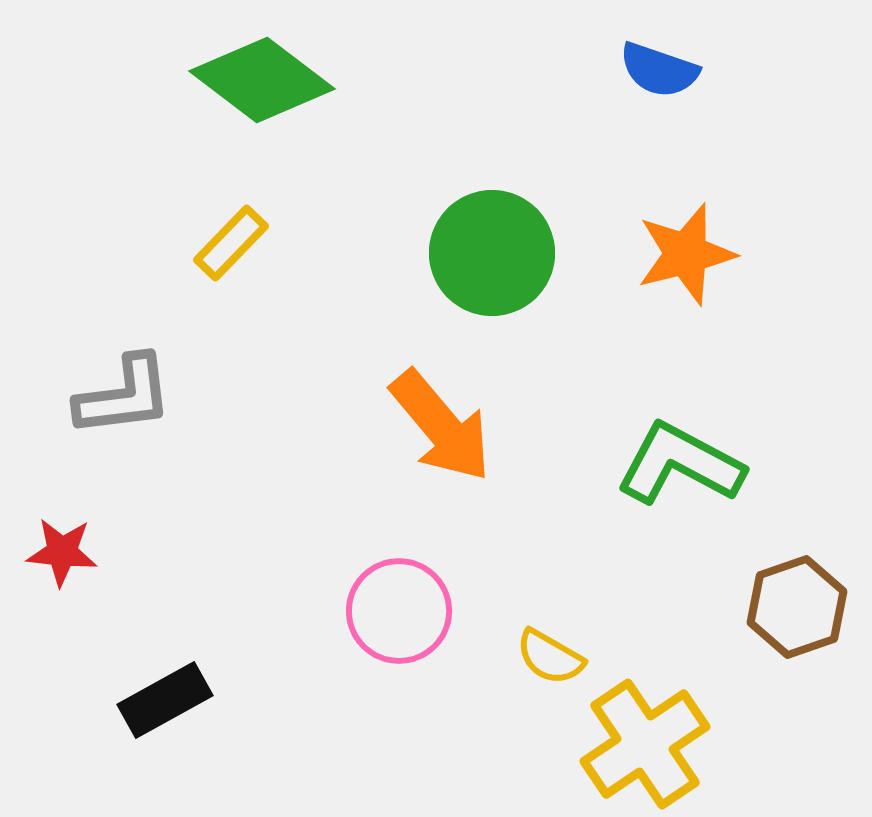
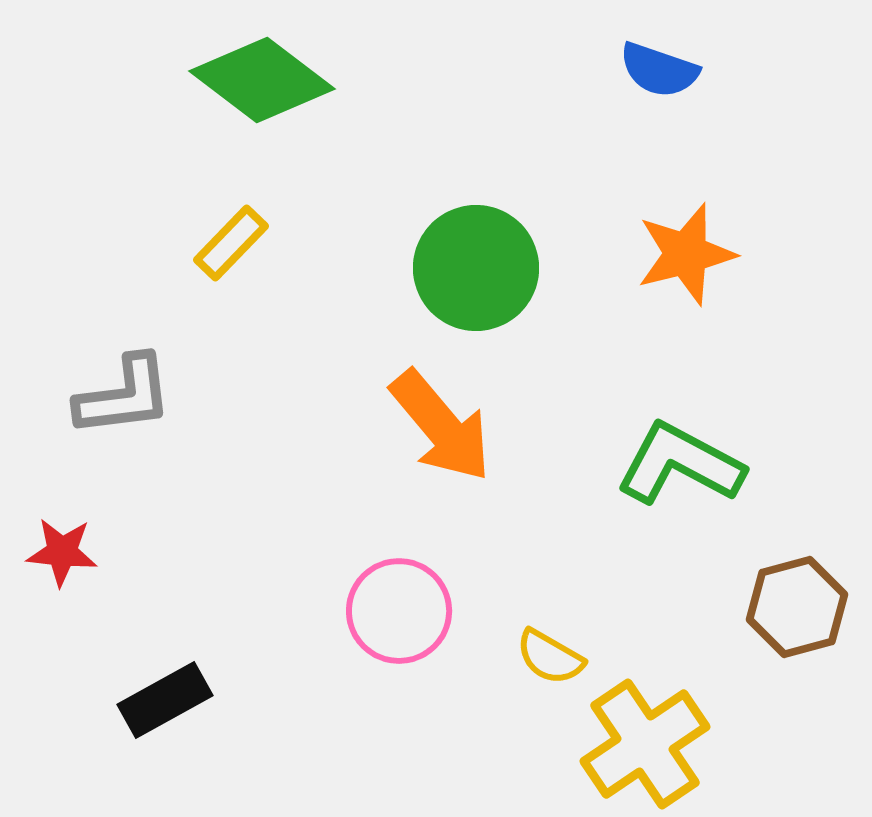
green circle: moved 16 px left, 15 px down
brown hexagon: rotated 4 degrees clockwise
